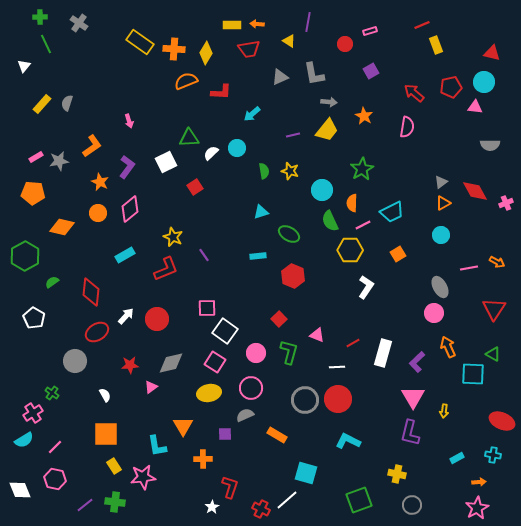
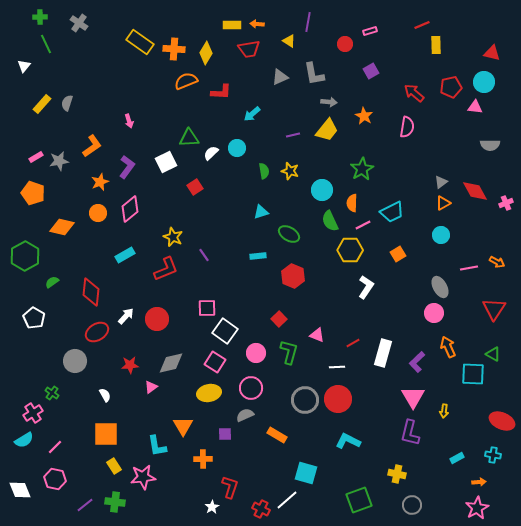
yellow rectangle at (436, 45): rotated 18 degrees clockwise
orange star at (100, 182): rotated 24 degrees clockwise
orange pentagon at (33, 193): rotated 15 degrees clockwise
